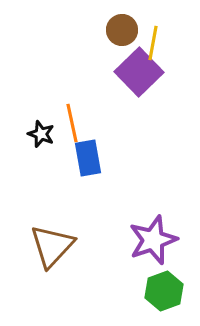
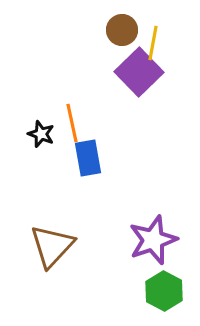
green hexagon: rotated 12 degrees counterclockwise
